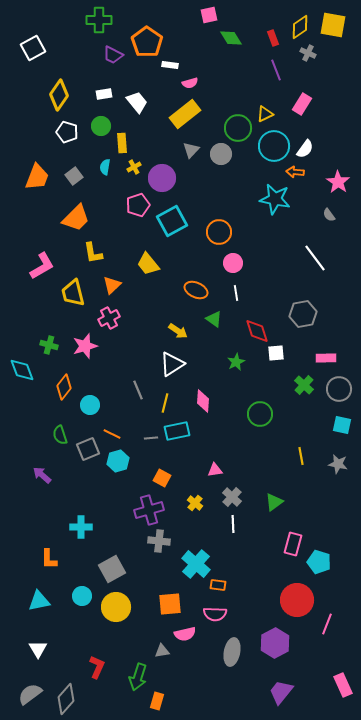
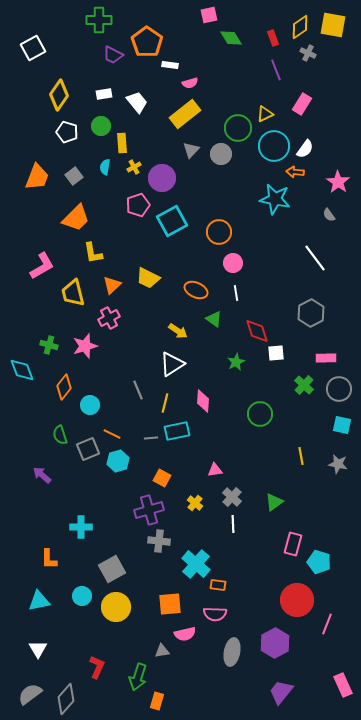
yellow trapezoid at (148, 264): moved 14 px down; rotated 25 degrees counterclockwise
gray hexagon at (303, 314): moved 8 px right, 1 px up; rotated 16 degrees counterclockwise
